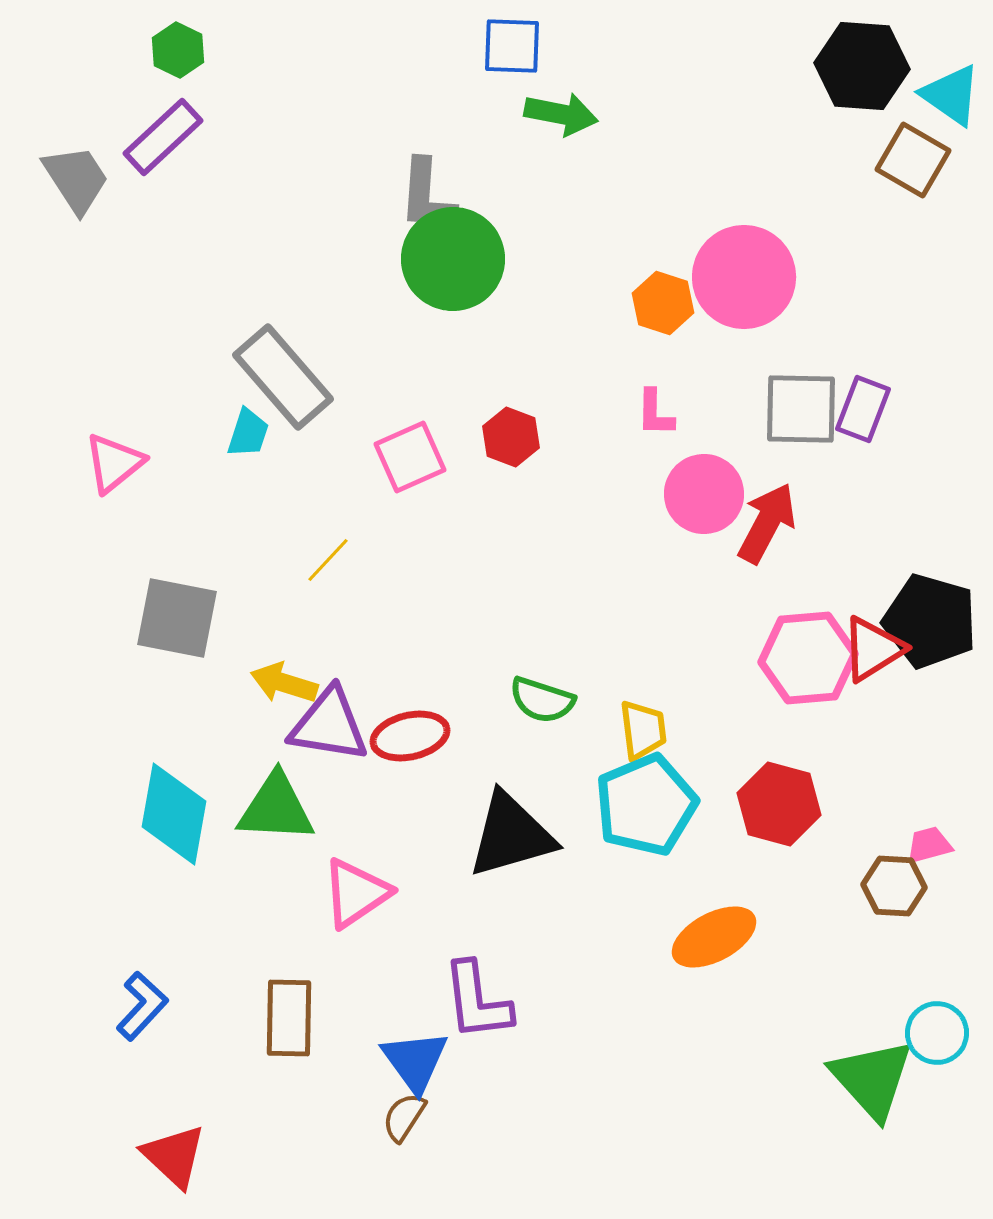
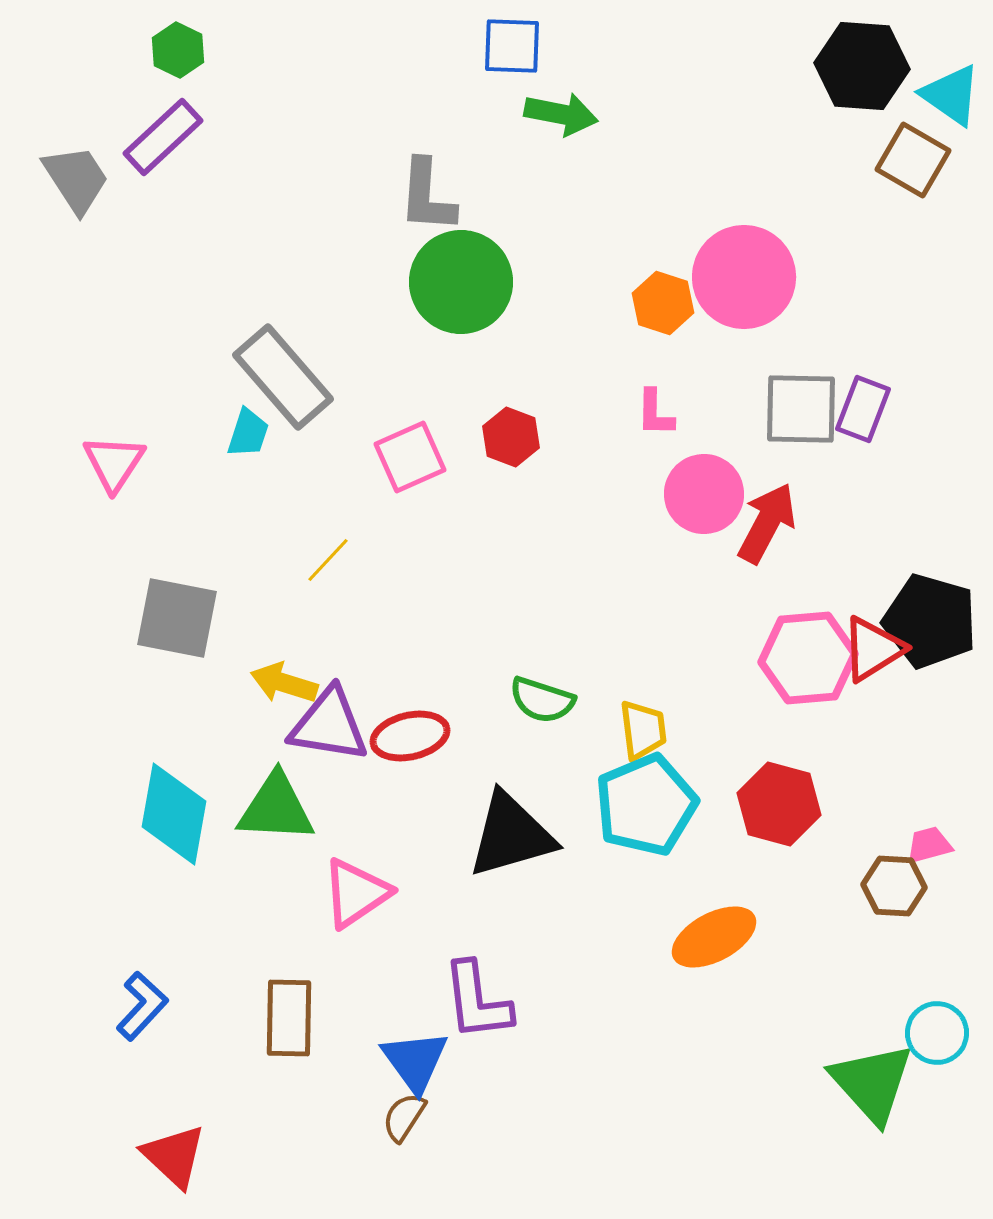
green circle at (453, 259): moved 8 px right, 23 px down
pink triangle at (114, 463): rotated 18 degrees counterclockwise
green triangle at (872, 1079): moved 4 px down
